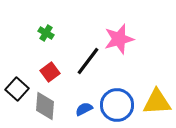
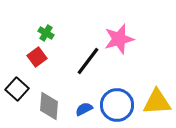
red square: moved 13 px left, 15 px up
gray diamond: moved 4 px right
